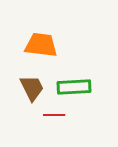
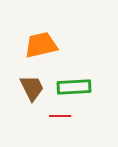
orange trapezoid: rotated 20 degrees counterclockwise
red line: moved 6 px right, 1 px down
